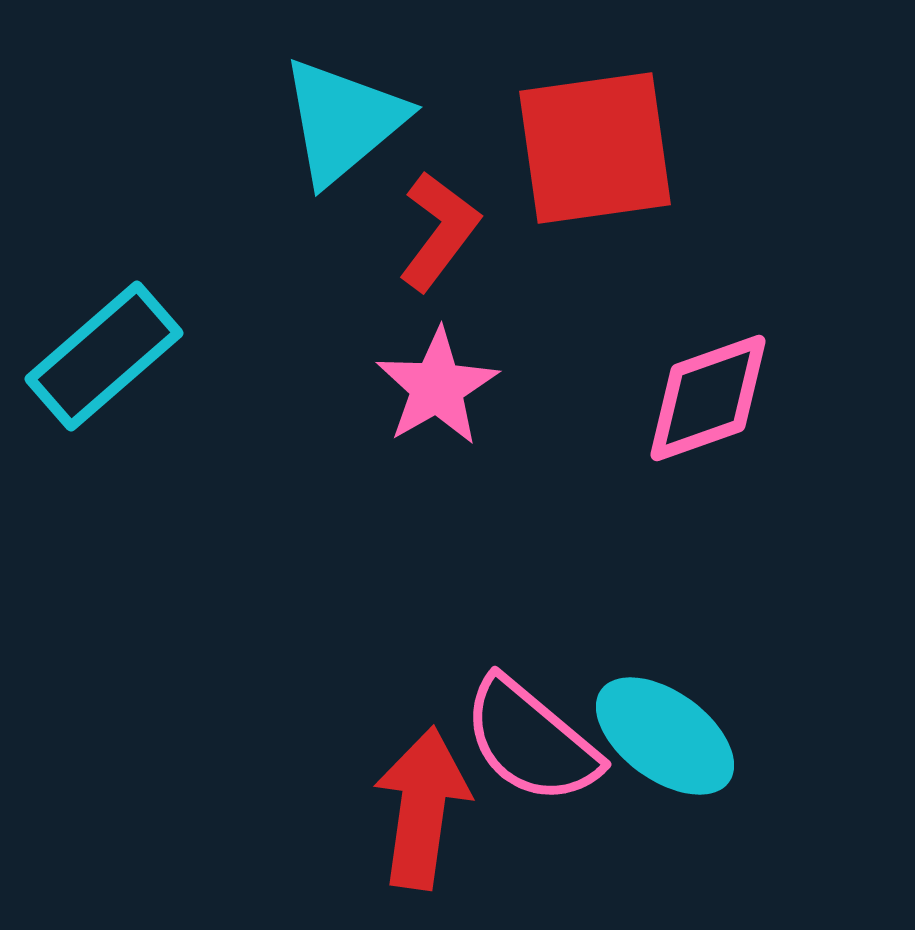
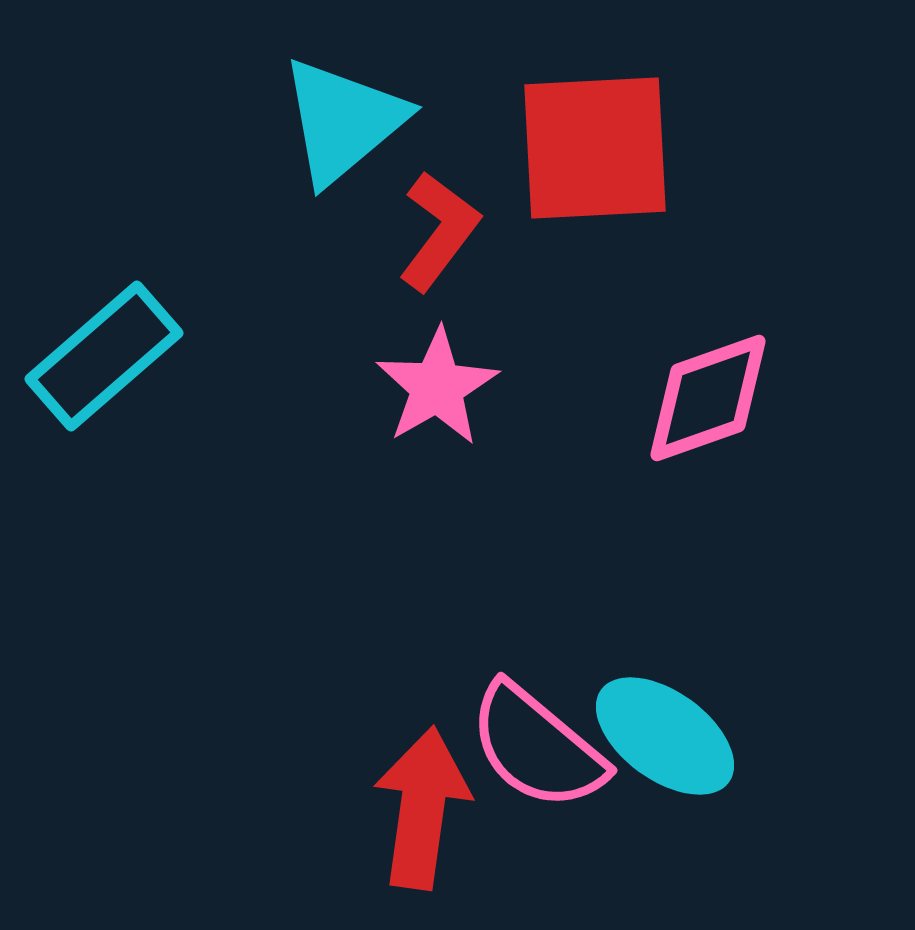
red square: rotated 5 degrees clockwise
pink semicircle: moved 6 px right, 6 px down
